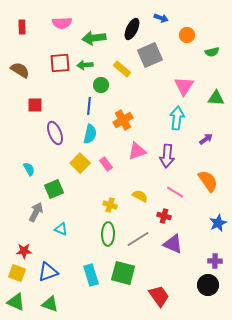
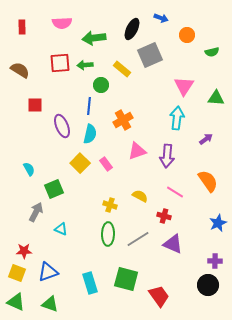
purple ellipse at (55, 133): moved 7 px right, 7 px up
green square at (123, 273): moved 3 px right, 6 px down
cyan rectangle at (91, 275): moved 1 px left, 8 px down
